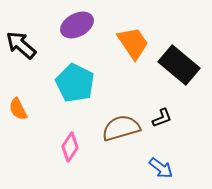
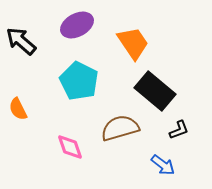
black arrow: moved 4 px up
black rectangle: moved 24 px left, 26 px down
cyan pentagon: moved 4 px right, 2 px up
black L-shape: moved 17 px right, 12 px down
brown semicircle: moved 1 px left
pink diamond: rotated 52 degrees counterclockwise
blue arrow: moved 2 px right, 3 px up
